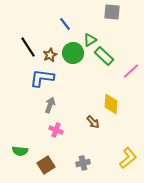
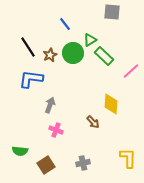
blue L-shape: moved 11 px left, 1 px down
yellow L-shape: rotated 50 degrees counterclockwise
